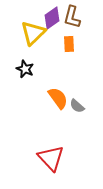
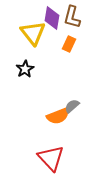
purple diamond: rotated 45 degrees counterclockwise
yellow triangle: rotated 24 degrees counterclockwise
orange rectangle: rotated 28 degrees clockwise
black star: rotated 18 degrees clockwise
orange semicircle: moved 18 px down; rotated 105 degrees clockwise
gray semicircle: moved 5 px left; rotated 98 degrees clockwise
